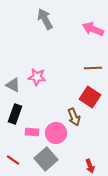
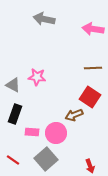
gray arrow: moved 1 px left; rotated 50 degrees counterclockwise
pink arrow: rotated 15 degrees counterclockwise
brown arrow: moved 2 px up; rotated 90 degrees clockwise
